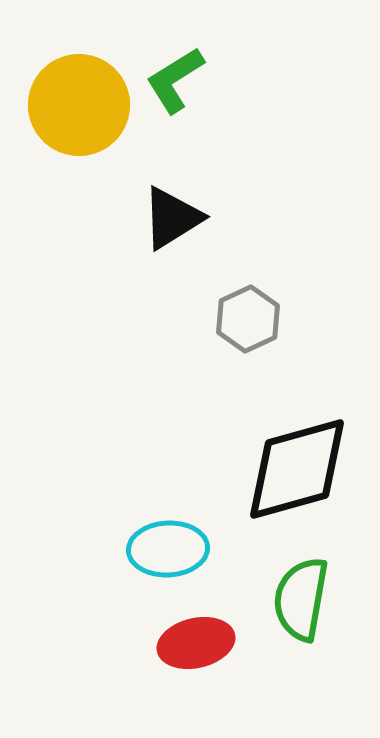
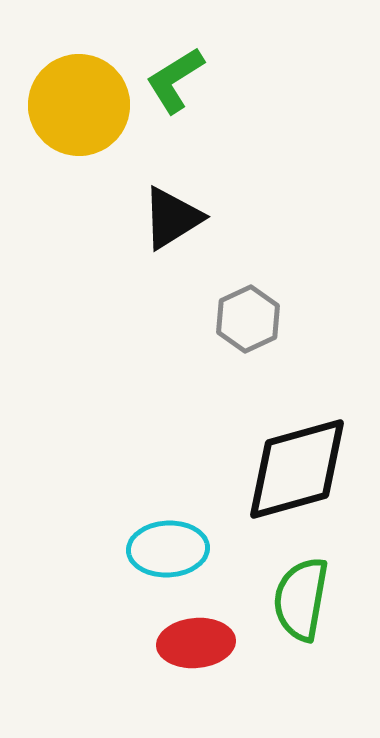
red ellipse: rotated 8 degrees clockwise
